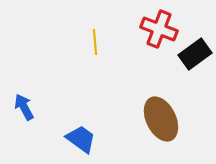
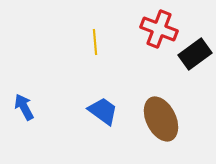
blue trapezoid: moved 22 px right, 28 px up
